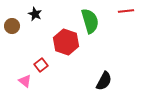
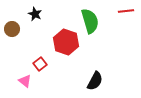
brown circle: moved 3 px down
red square: moved 1 px left, 1 px up
black semicircle: moved 9 px left
